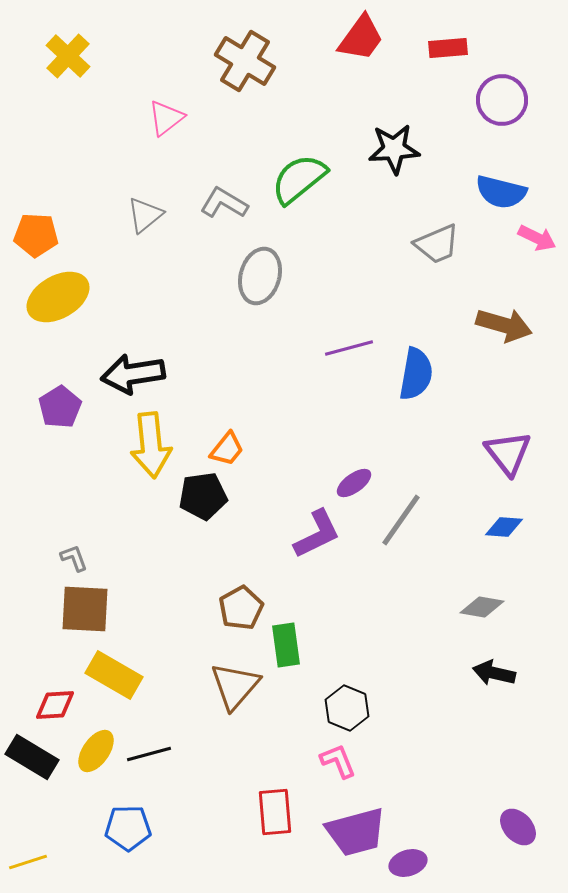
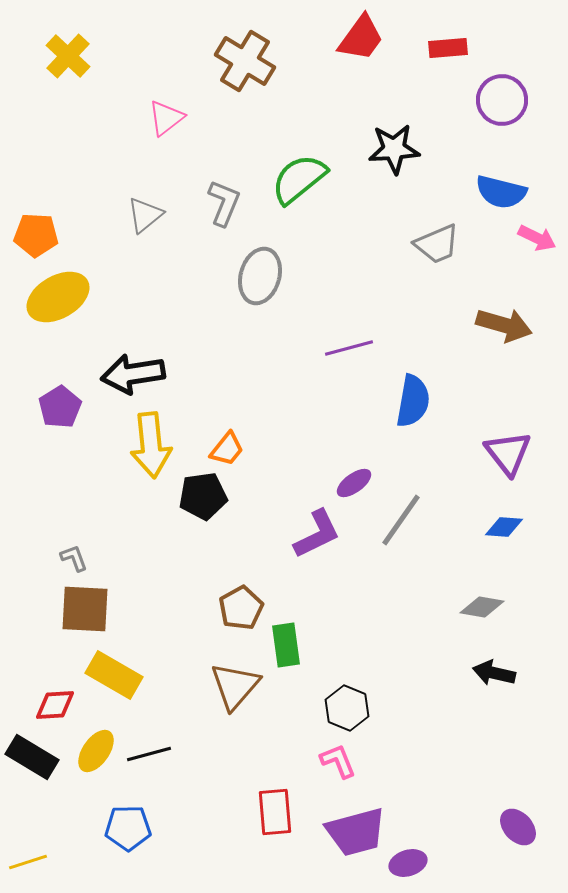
gray L-shape at (224, 203): rotated 81 degrees clockwise
blue semicircle at (416, 374): moved 3 px left, 27 px down
